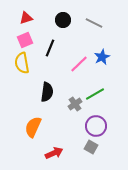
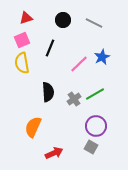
pink square: moved 3 px left
black semicircle: moved 1 px right; rotated 12 degrees counterclockwise
gray cross: moved 1 px left, 5 px up
